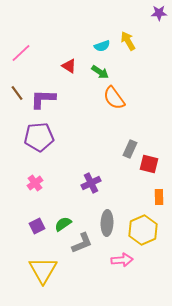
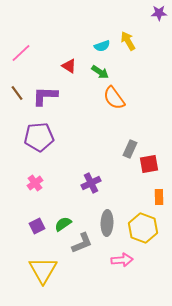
purple L-shape: moved 2 px right, 3 px up
red square: rotated 24 degrees counterclockwise
yellow hexagon: moved 2 px up; rotated 16 degrees counterclockwise
